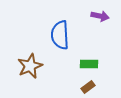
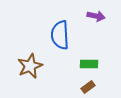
purple arrow: moved 4 px left
